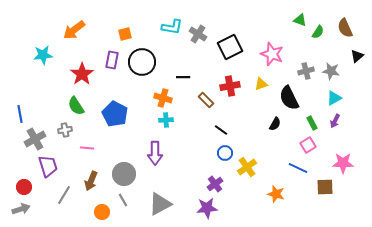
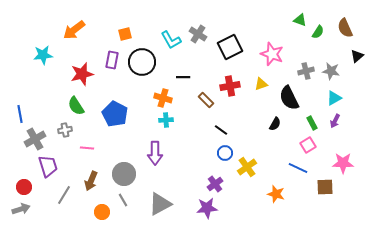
cyan L-shape at (172, 27): moved 1 px left, 13 px down; rotated 50 degrees clockwise
red star at (82, 74): rotated 20 degrees clockwise
